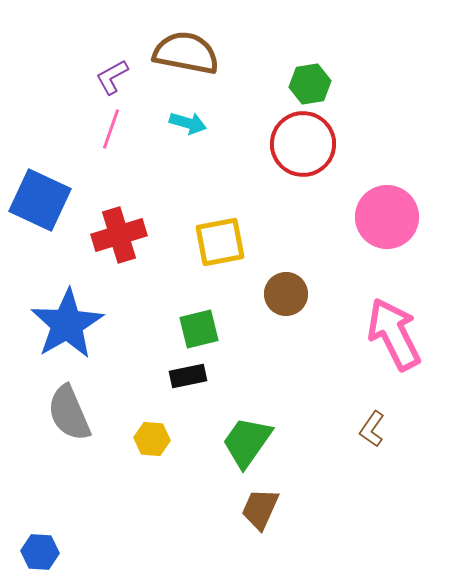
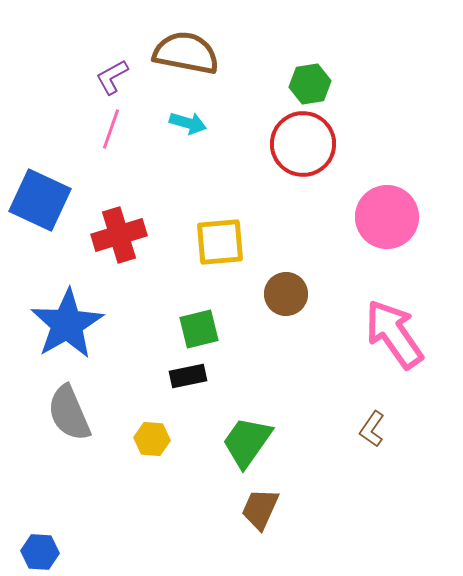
yellow square: rotated 6 degrees clockwise
pink arrow: rotated 8 degrees counterclockwise
